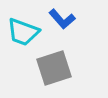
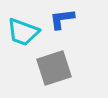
blue L-shape: rotated 124 degrees clockwise
